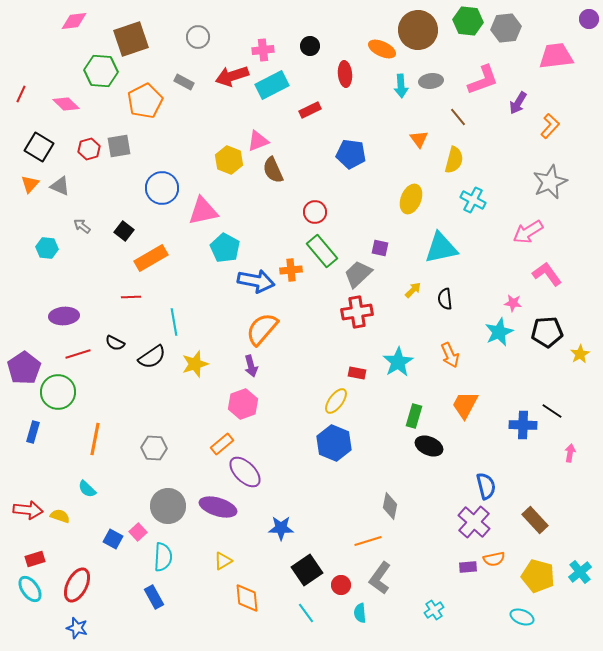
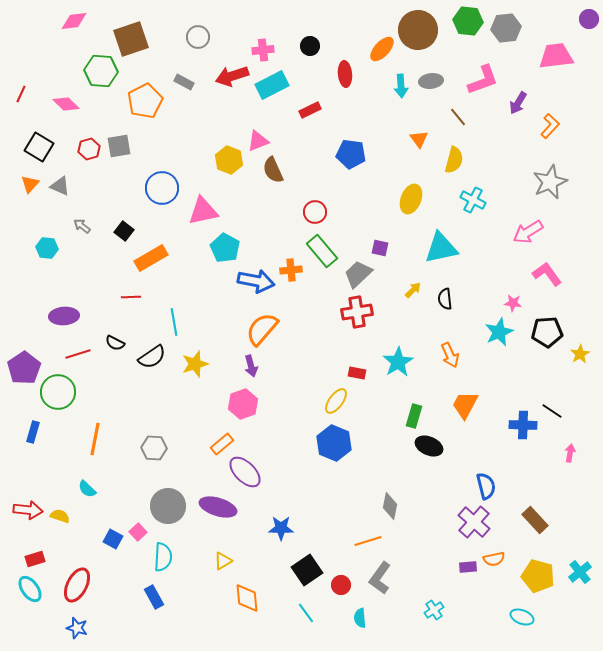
orange ellipse at (382, 49): rotated 72 degrees counterclockwise
cyan semicircle at (360, 613): moved 5 px down
